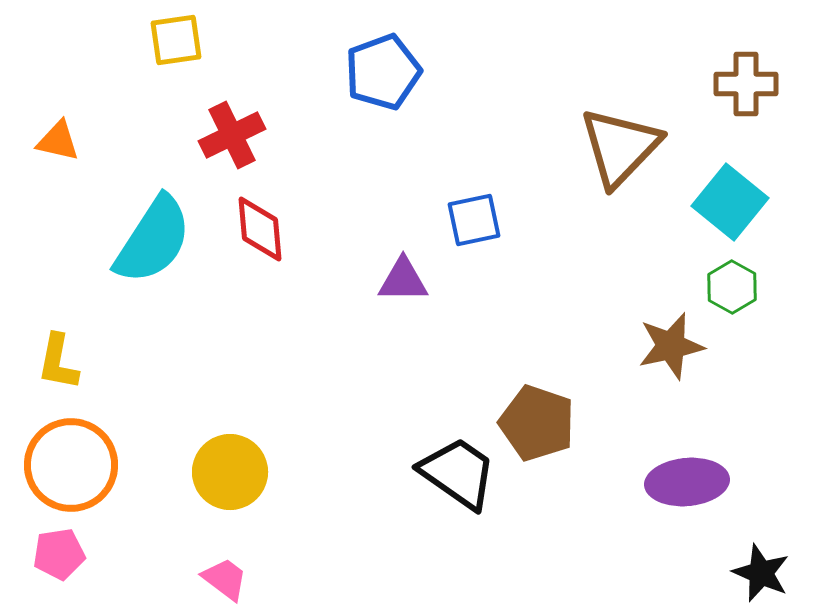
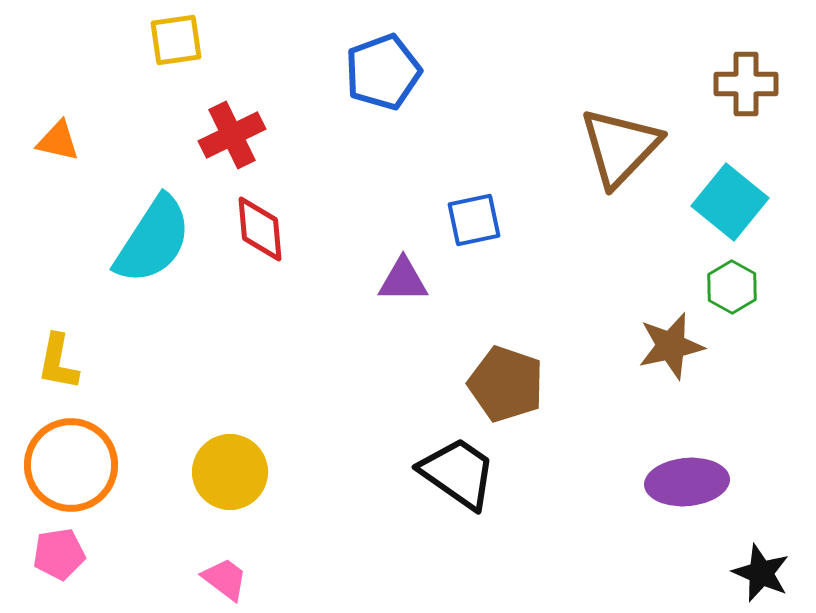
brown pentagon: moved 31 px left, 39 px up
